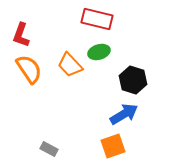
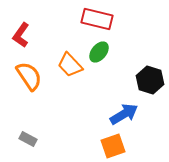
red L-shape: rotated 15 degrees clockwise
green ellipse: rotated 35 degrees counterclockwise
orange semicircle: moved 7 px down
black hexagon: moved 17 px right
gray rectangle: moved 21 px left, 10 px up
